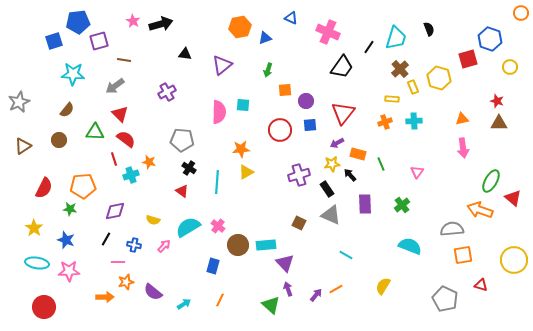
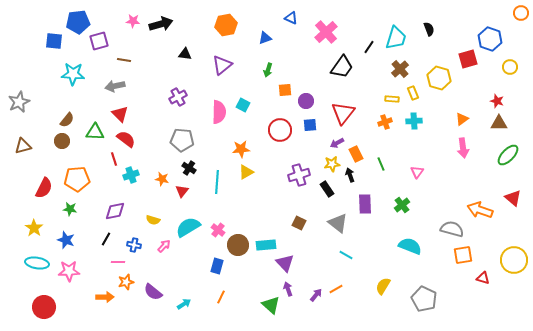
pink star at (133, 21): rotated 24 degrees counterclockwise
orange hexagon at (240, 27): moved 14 px left, 2 px up
pink cross at (328, 32): moved 2 px left; rotated 25 degrees clockwise
blue square at (54, 41): rotated 24 degrees clockwise
gray arrow at (115, 86): rotated 24 degrees clockwise
yellow rectangle at (413, 87): moved 6 px down
purple cross at (167, 92): moved 11 px right, 5 px down
cyan square at (243, 105): rotated 24 degrees clockwise
brown semicircle at (67, 110): moved 10 px down
orange triangle at (462, 119): rotated 24 degrees counterclockwise
brown circle at (59, 140): moved 3 px right, 1 px down
brown triangle at (23, 146): rotated 18 degrees clockwise
orange rectangle at (358, 154): moved 2 px left; rotated 49 degrees clockwise
orange star at (149, 162): moved 13 px right, 17 px down
black arrow at (350, 175): rotated 24 degrees clockwise
green ellipse at (491, 181): moved 17 px right, 26 px up; rotated 15 degrees clockwise
orange pentagon at (83, 186): moved 6 px left, 7 px up
red triangle at (182, 191): rotated 32 degrees clockwise
gray triangle at (331, 215): moved 7 px right, 8 px down; rotated 15 degrees clockwise
pink cross at (218, 226): moved 4 px down
gray semicircle at (452, 229): rotated 20 degrees clockwise
blue rectangle at (213, 266): moved 4 px right
red triangle at (481, 285): moved 2 px right, 7 px up
gray pentagon at (445, 299): moved 21 px left
orange line at (220, 300): moved 1 px right, 3 px up
